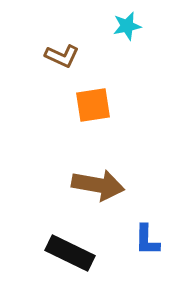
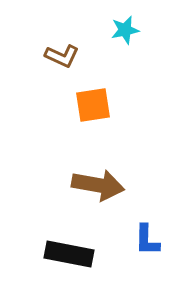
cyan star: moved 2 px left, 4 px down
black rectangle: moved 1 px left, 1 px down; rotated 15 degrees counterclockwise
